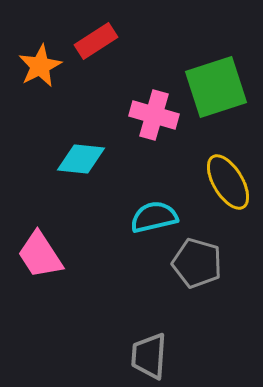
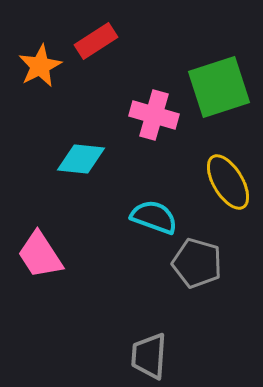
green square: moved 3 px right
cyan semicircle: rotated 33 degrees clockwise
